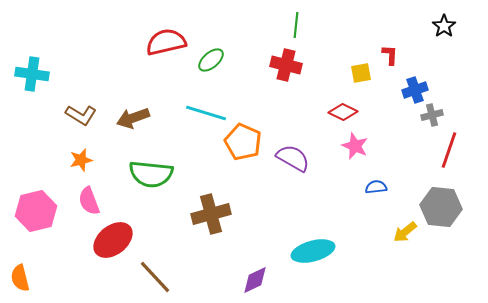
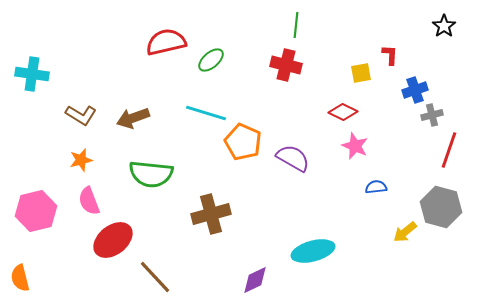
gray hexagon: rotated 9 degrees clockwise
